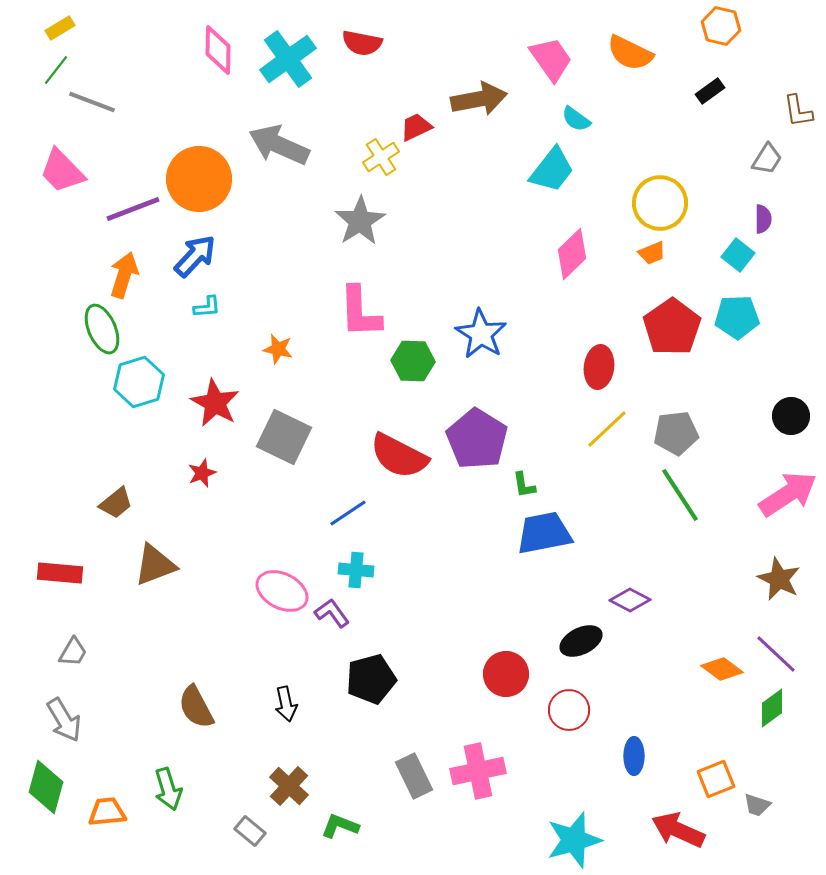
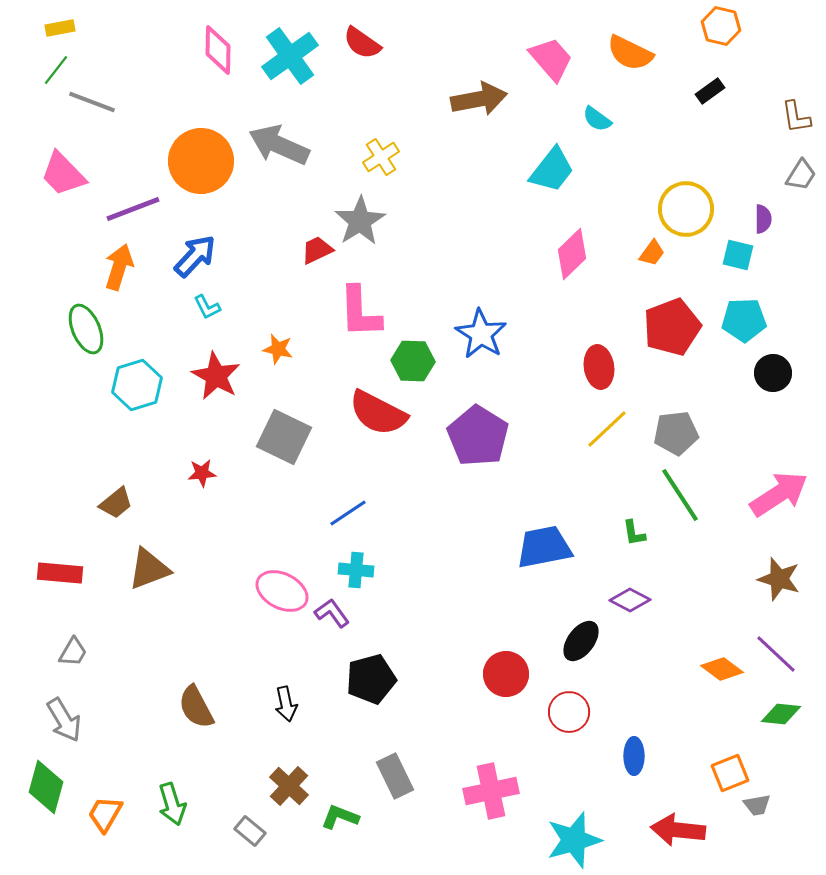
yellow rectangle at (60, 28): rotated 20 degrees clockwise
red semicircle at (362, 43): rotated 24 degrees clockwise
cyan cross at (288, 59): moved 2 px right, 3 px up
pink trapezoid at (551, 59): rotated 6 degrees counterclockwise
brown L-shape at (798, 111): moved 2 px left, 6 px down
cyan semicircle at (576, 119): moved 21 px right
red trapezoid at (416, 127): moved 99 px left, 123 px down
gray trapezoid at (767, 159): moved 34 px right, 16 px down
pink trapezoid at (62, 171): moved 1 px right, 3 px down
orange circle at (199, 179): moved 2 px right, 18 px up
yellow circle at (660, 203): moved 26 px right, 6 px down
orange trapezoid at (652, 253): rotated 32 degrees counterclockwise
cyan square at (738, 255): rotated 24 degrees counterclockwise
orange arrow at (124, 275): moved 5 px left, 8 px up
cyan L-shape at (207, 307): rotated 68 degrees clockwise
cyan pentagon at (737, 317): moved 7 px right, 3 px down
red pentagon at (672, 327): rotated 14 degrees clockwise
green ellipse at (102, 329): moved 16 px left
red ellipse at (599, 367): rotated 15 degrees counterclockwise
cyan hexagon at (139, 382): moved 2 px left, 3 px down
red star at (215, 403): moved 1 px right, 27 px up
black circle at (791, 416): moved 18 px left, 43 px up
purple pentagon at (477, 439): moved 1 px right, 3 px up
red semicircle at (399, 456): moved 21 px left, 43 px up
red star at (202, 473): rotated 16 degrees clockwise
green L-shape at (524, 485): moved 110 px right, 48 px down
pink arrow at (788, 494): moved 9 px left
blue trapezoid at (544, 533): moved 14 px down
brown triangle at (155, 565): moved 6 px left, 4 px down
brown star at (779, 579): rotated 9 degrees counterclockwise
black ellipse at (581, 641): rotated 27 degrees counterclockwise
green diamond at (772, 708): moved 9 px right, 6 px down; rotated 42 degrees clockwise
red circle at (569, 710): moved 2 px down
pink cross at (478, 771): moved 13 px right, 20 px down
gray rectangle at (414, 776): moved 19 px left
orange square at (716, 779): moved 14 px right, 6 px up
green arrow at (168, 789): moved 4 px right, 15 px down
gray trapezoid at (757, 805): rotated 28 degrees counterclockwise
orange trapezoid at (107, 812): moved 2 px left, 2 px down; rotated 54 degrees counterclockwise
green L-shape at (340, 826): moved 9 px up
red arrow at (678, 830): rotated 18 degrees counterclockwise
